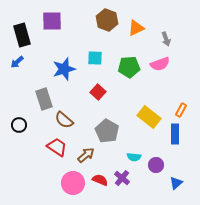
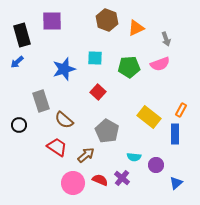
gray rectangle: moved 3 px left, 2 px down
